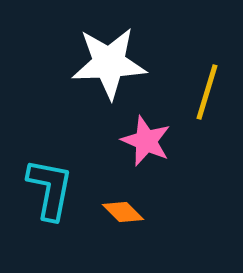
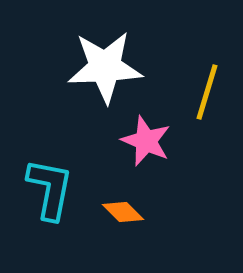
white star: moved 4 px left, 4 px down
